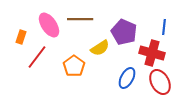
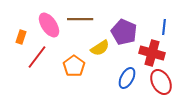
red ellipse: moved 1 px right
